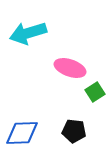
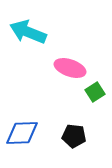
cyan arrow: moved 1 px up; rotated 39 degrees clockwise
black pentagon: moved 5 px down
